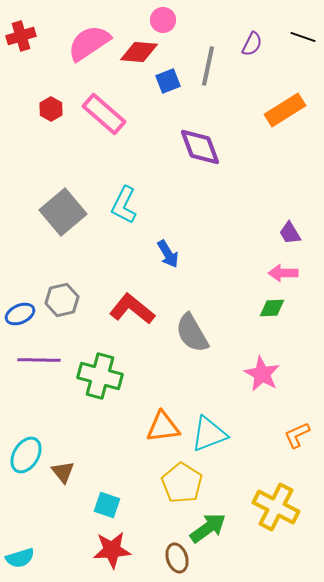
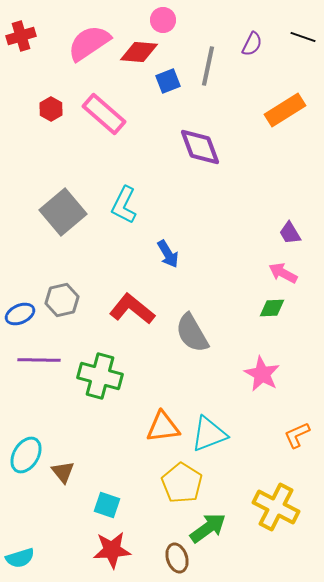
pink arrow: rotated 28 degrees clockwise
